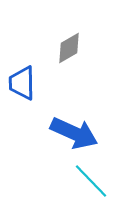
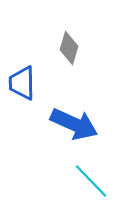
gray diamond: rotated 44 degrees counterclockwise
blue arrow: moved 9 px up
